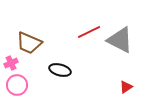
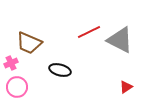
pink circle: moved 2 px down
